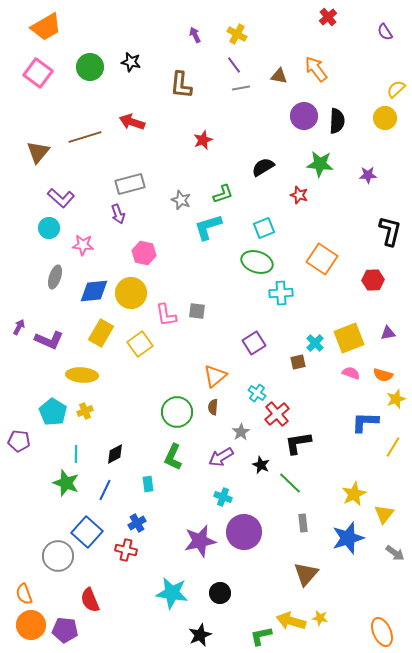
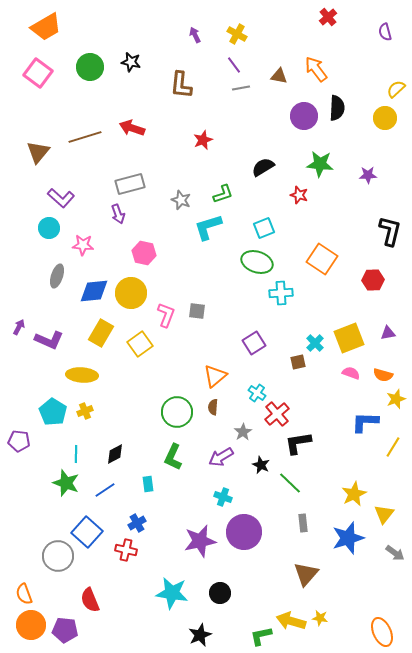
purple semicircle at (385, 32): rotated 18 degrees clockwise
black semicircle at (337, 121): moved 13 px up
red arrow at (132, 122): moved 6 px down
gray ellipse at (55, 277): moved 2 px right, 1 px up
pink L-shape at (166, 315): rotated 150 degrees counterclockwise
gray star at (241, 432): moved 2 px right
blue line at (105, 490): rotated 30 degrees clockwise
